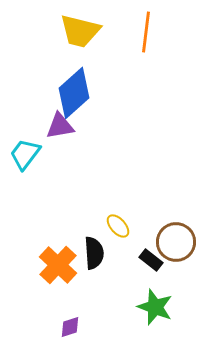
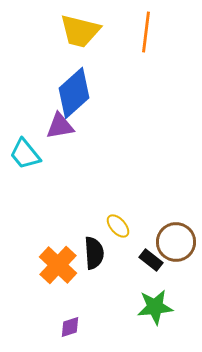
cyan trapezoid: rotated 76 degrees counterclockwise
green star: rotated 27 degrees counterclockwise
